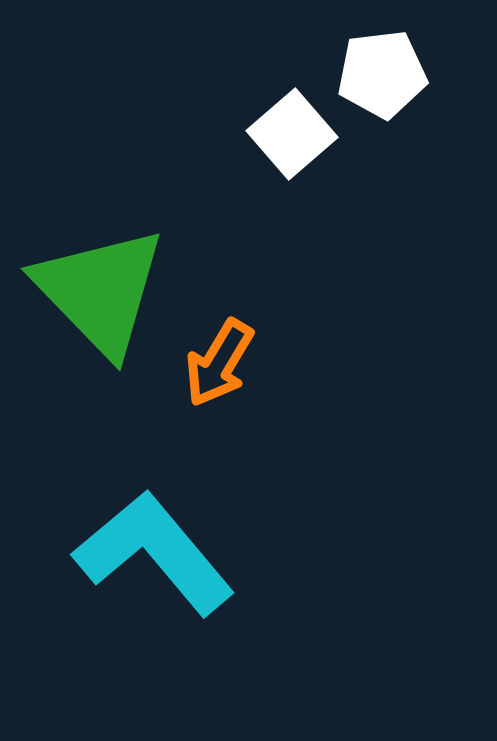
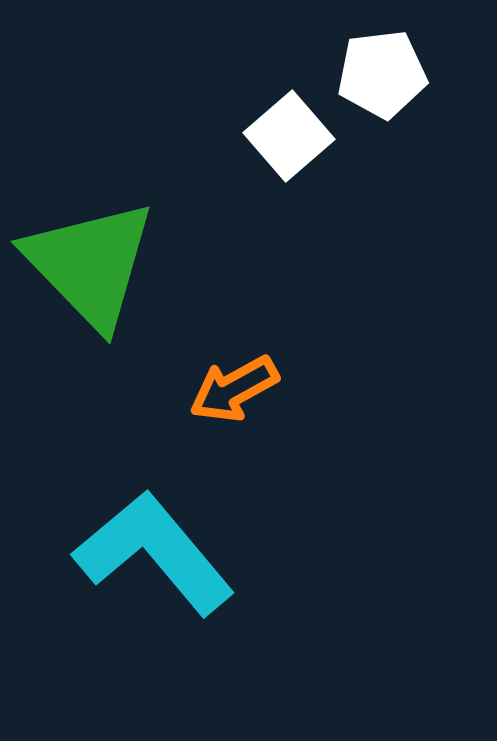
white square: moved 3 px left, 2 px down
green triangle: moved 10 px left, 27 px up
orange arrow: moved 15 px right, 26 px down; rotated 30 degrees clockwise
